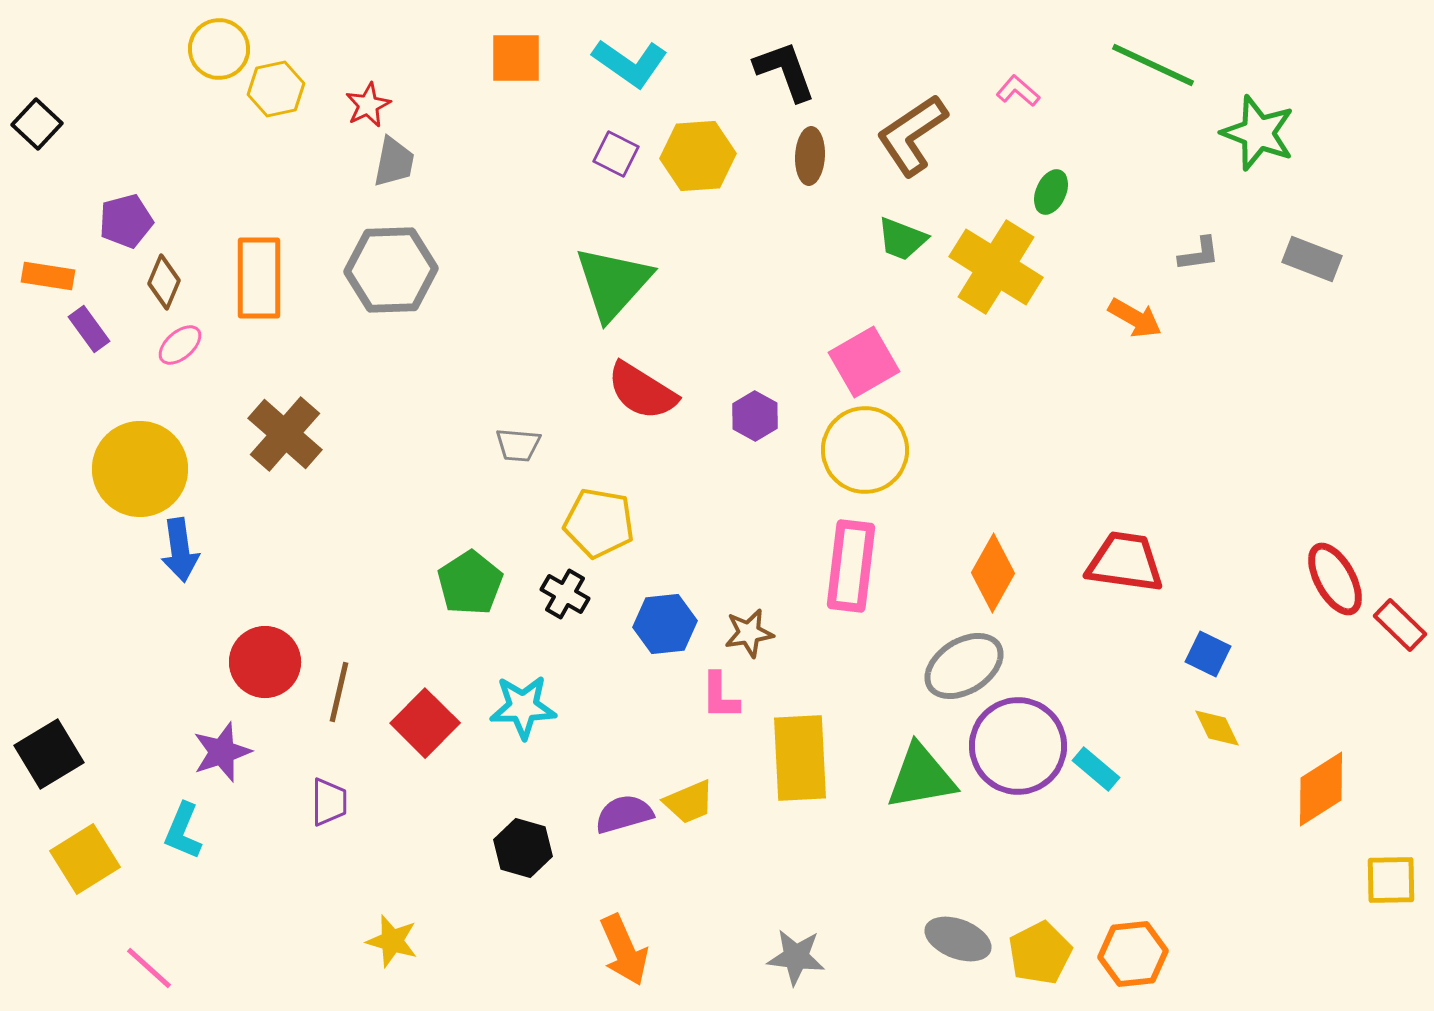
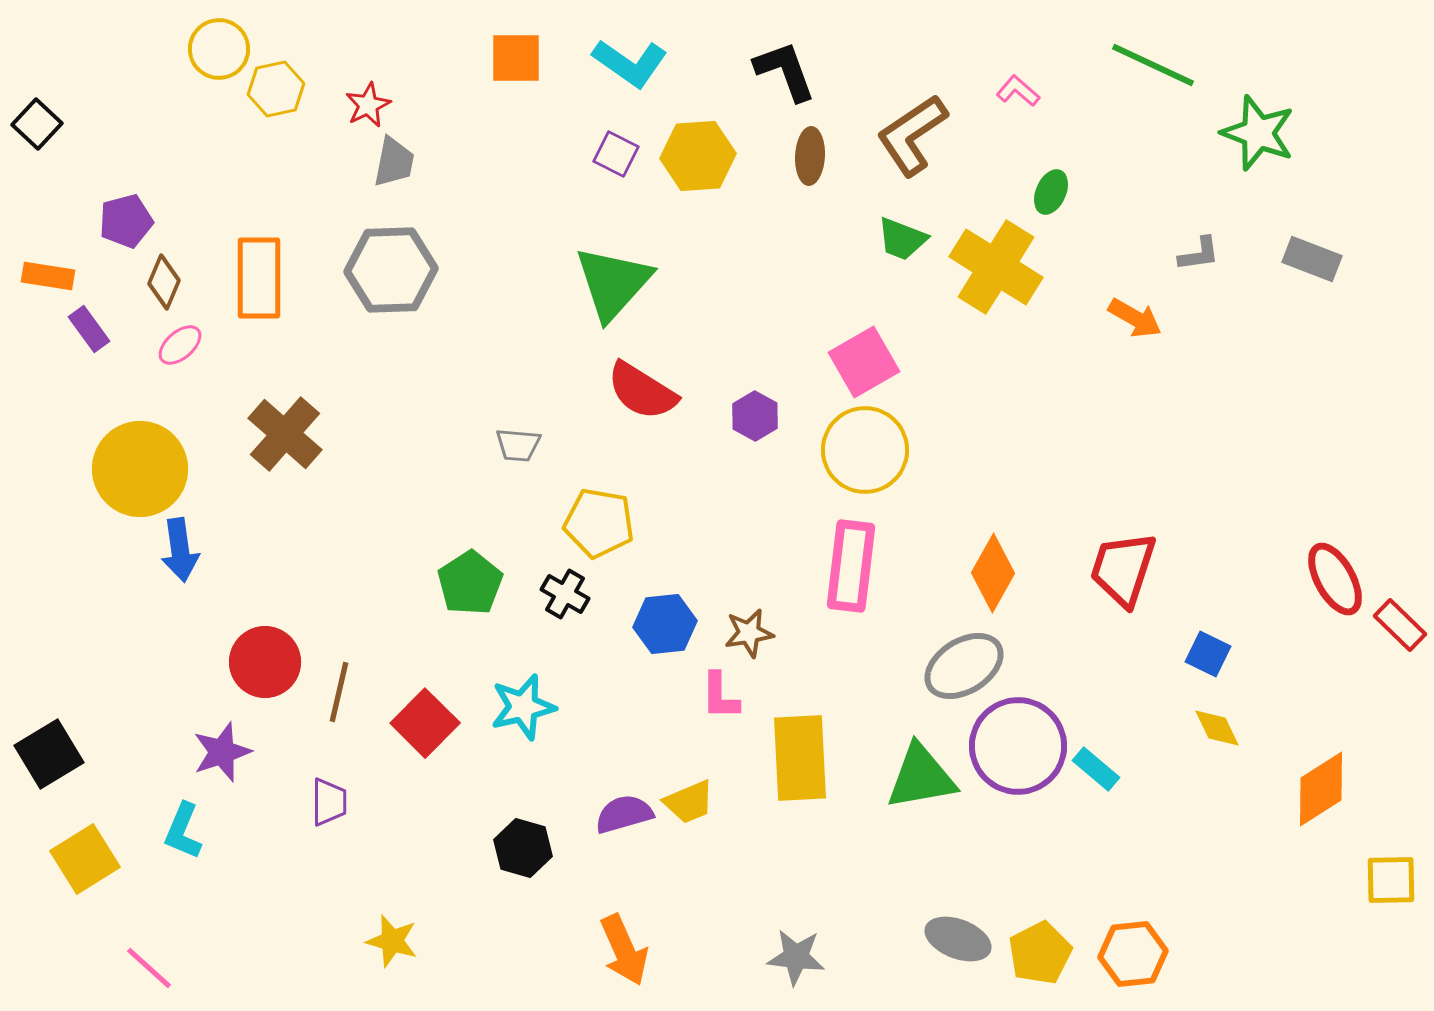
red trapezoid at (1125, 562): moved 2 px left, 7 px down; rotated 80 degrees counterclockwise
cyan star at (523, 707): rotated 12 degrees counterclockwise
